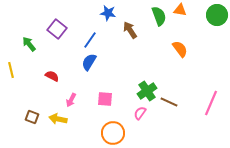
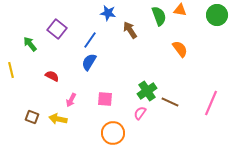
green arrow: moved 1 px right
brown line: moved 1 px right
